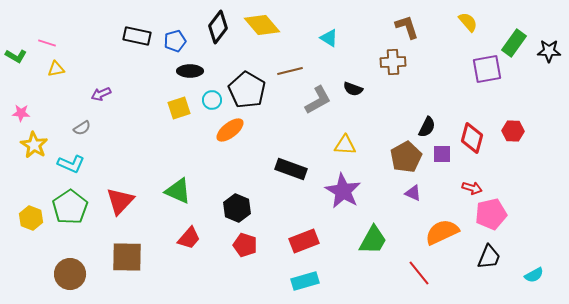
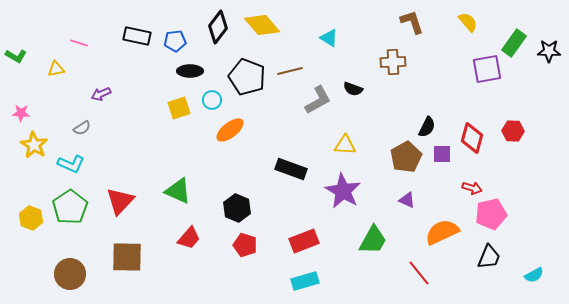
brown L-shape at (407, 27): moved 5 px right, 5 px up
blue pentagon at (175, 41): rotated 10 degrees clockwise
pink line at (47, 43): moved 32 px right
black pentagon at (247, 90): moved 13 px up; rotated 9 degrees counterclockwise
purple triangle at (413, 193): moved 6 px left, 7 px down
